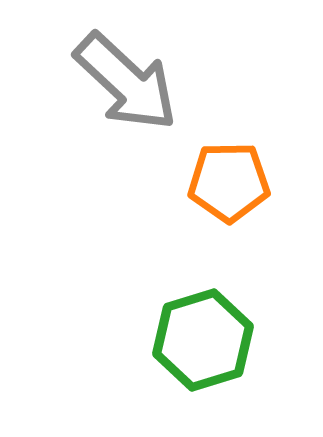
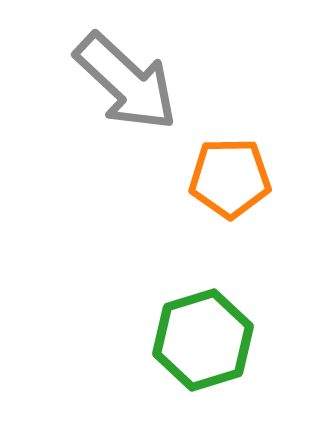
orange pentagon: moved 1 px right, 4 px up
